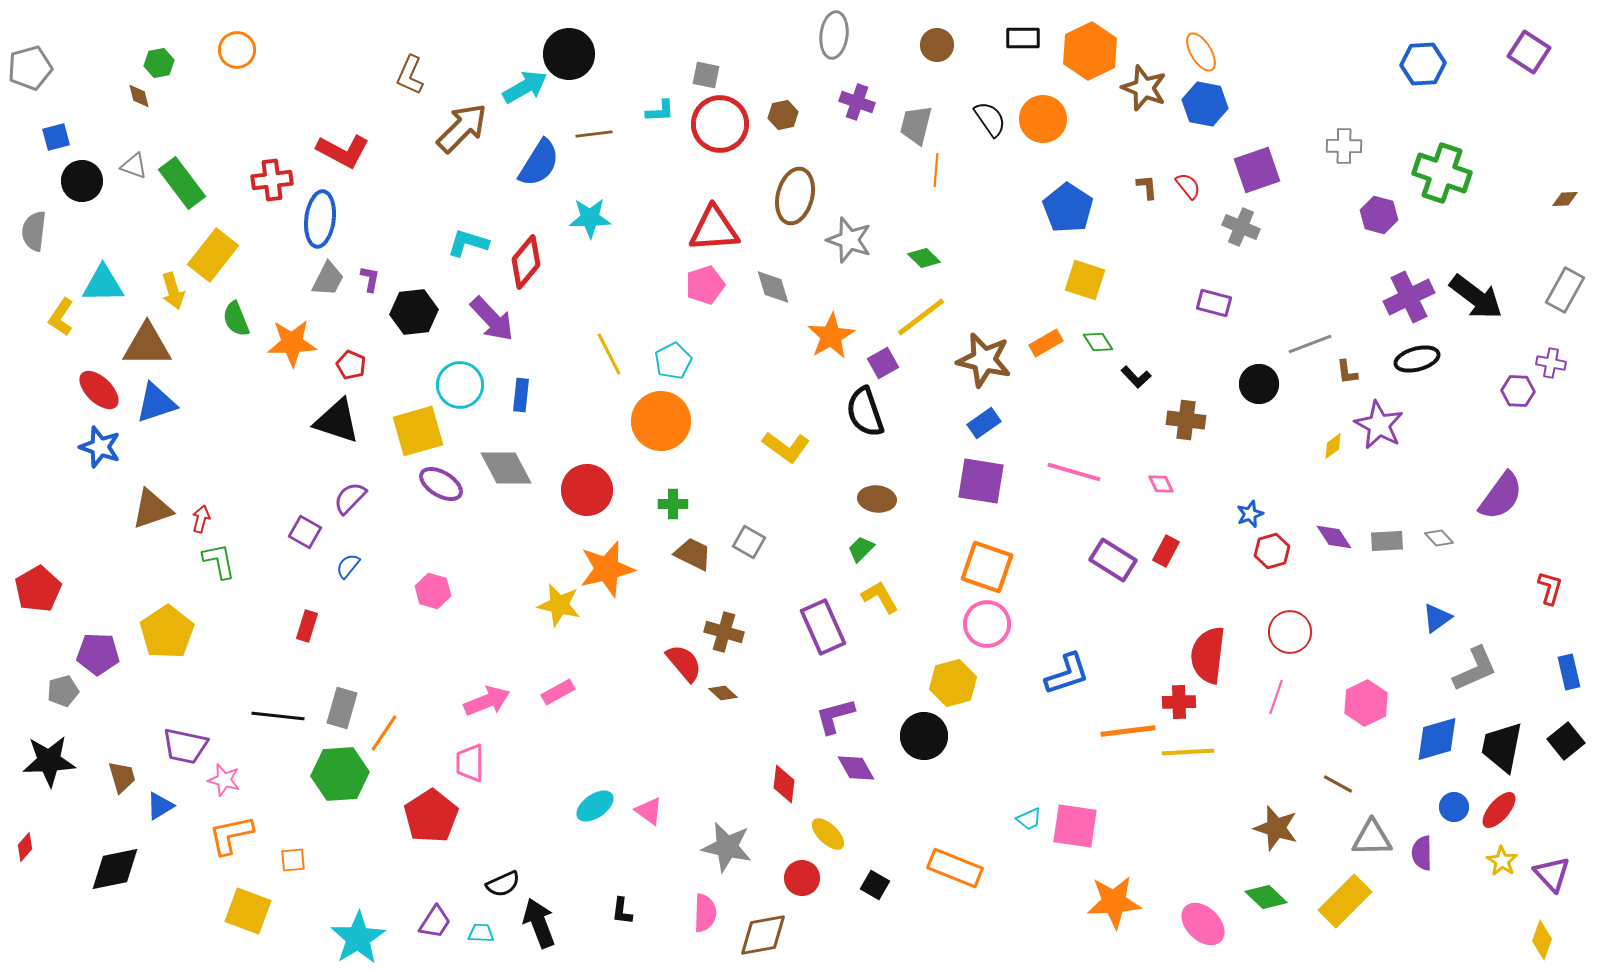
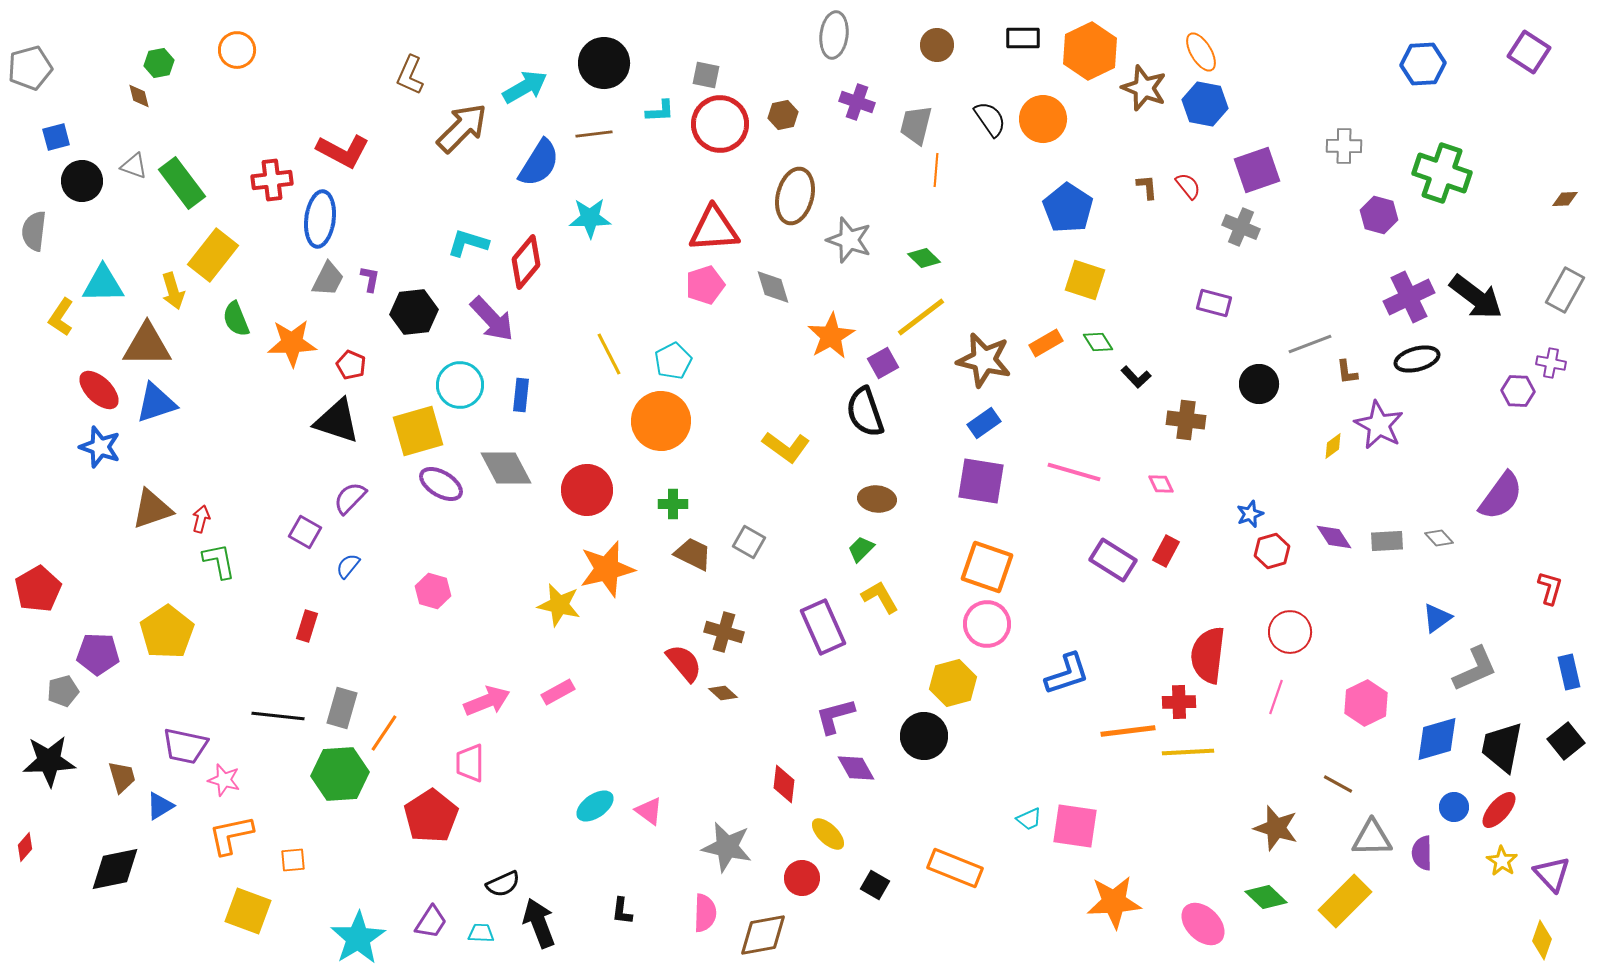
black circle at (569, 54): moved 35 px right, 9 px down
purple trapezoid at (435, 922): moved 4 px left
